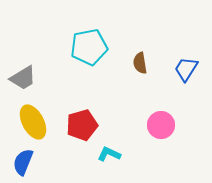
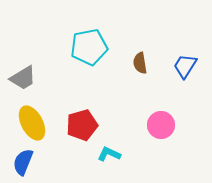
blue trapezoid: moved 1 px left, 3 px up
yellow ellipse: moved 1 px left, 1 px down
